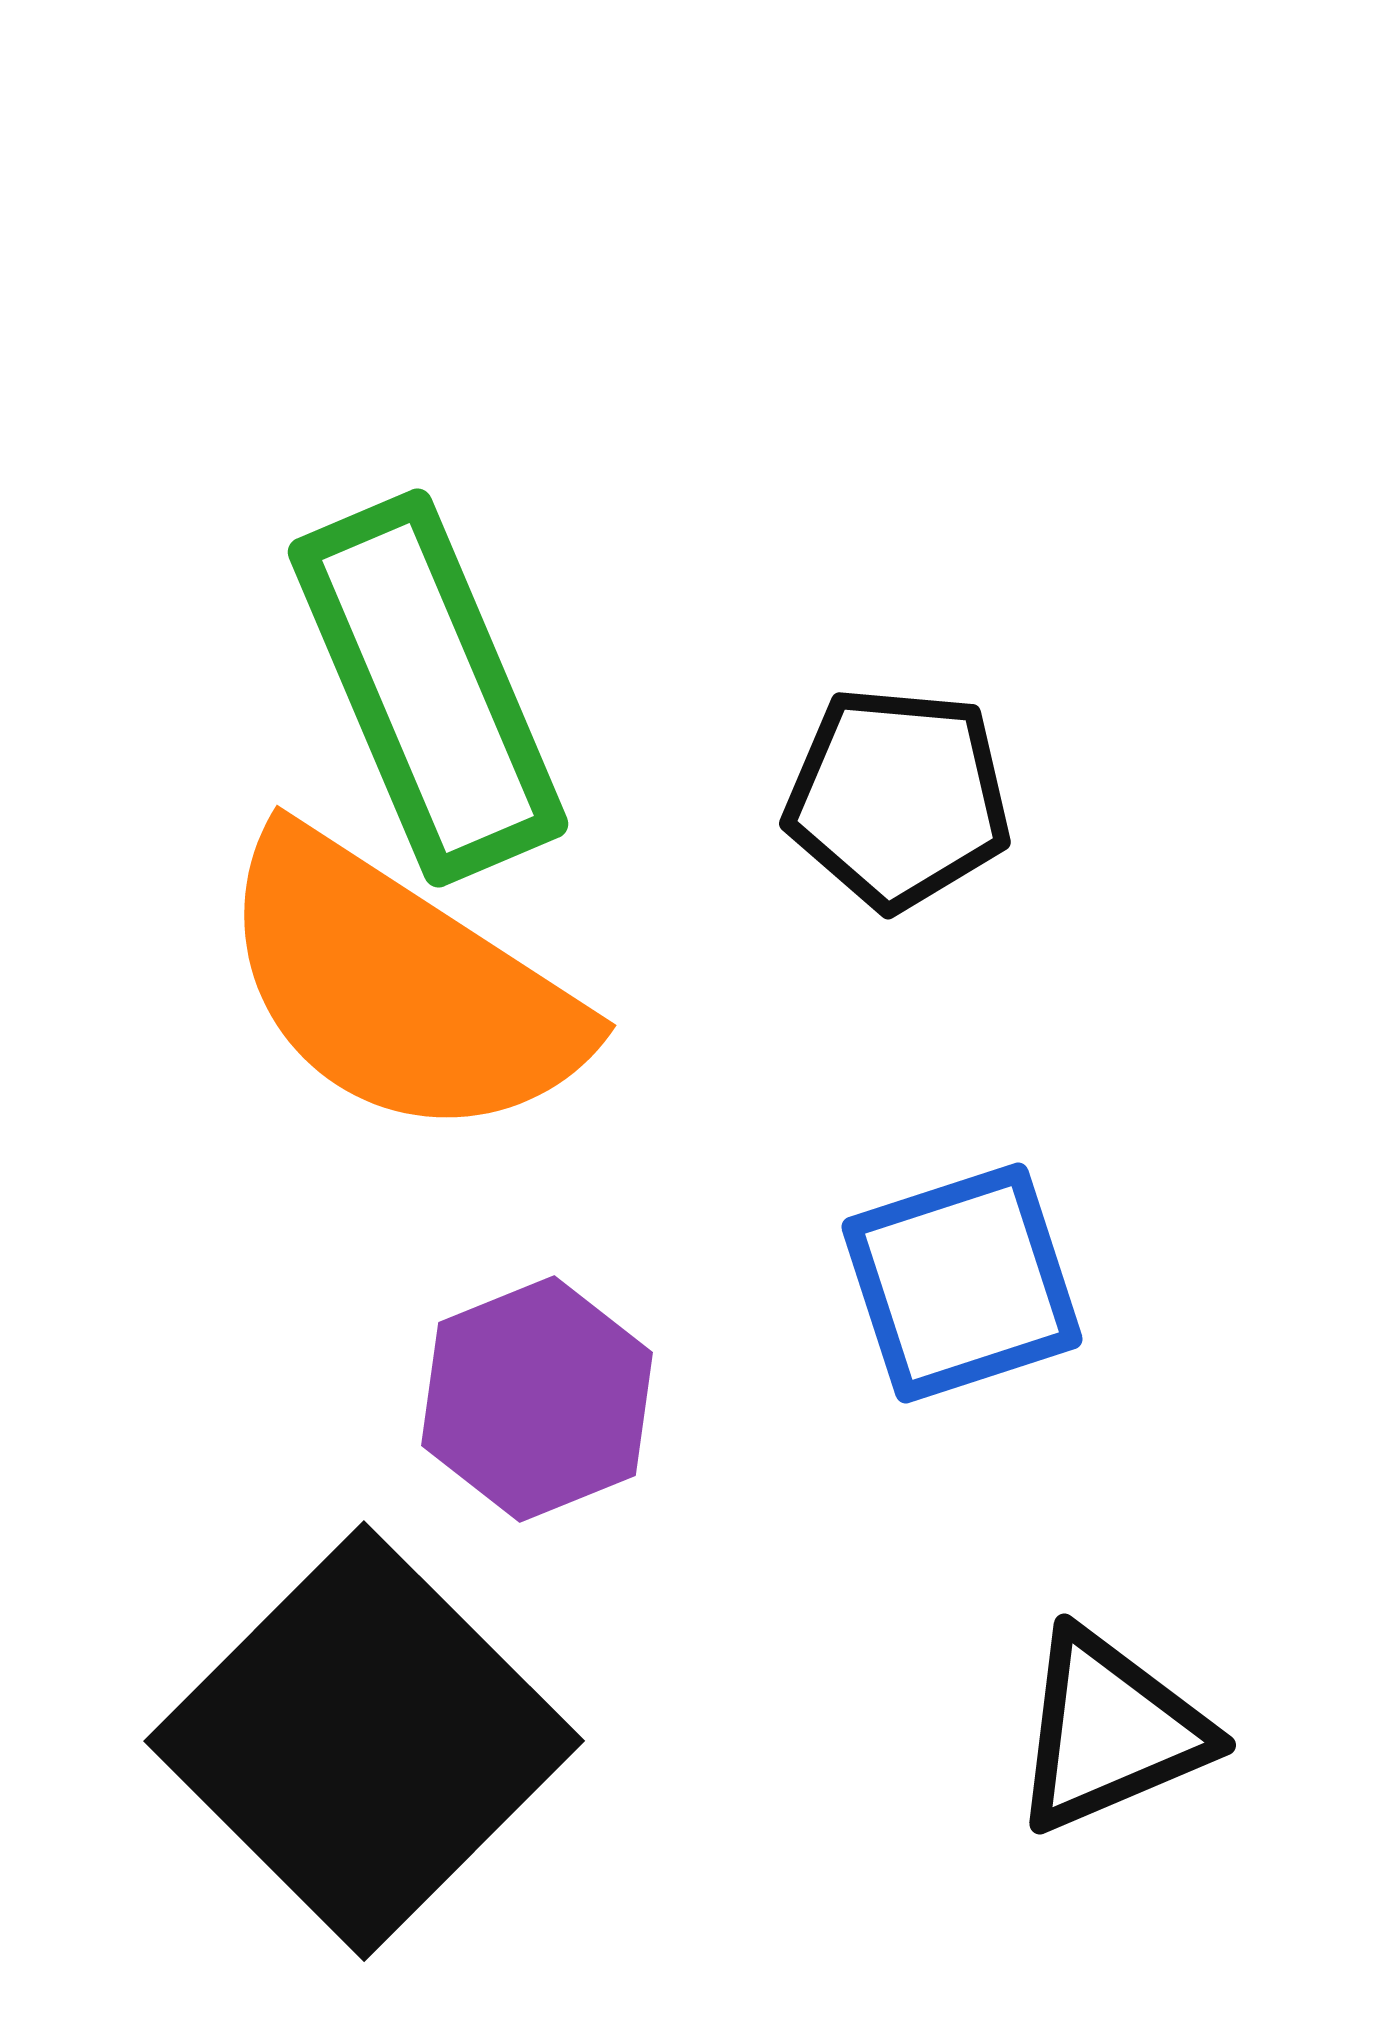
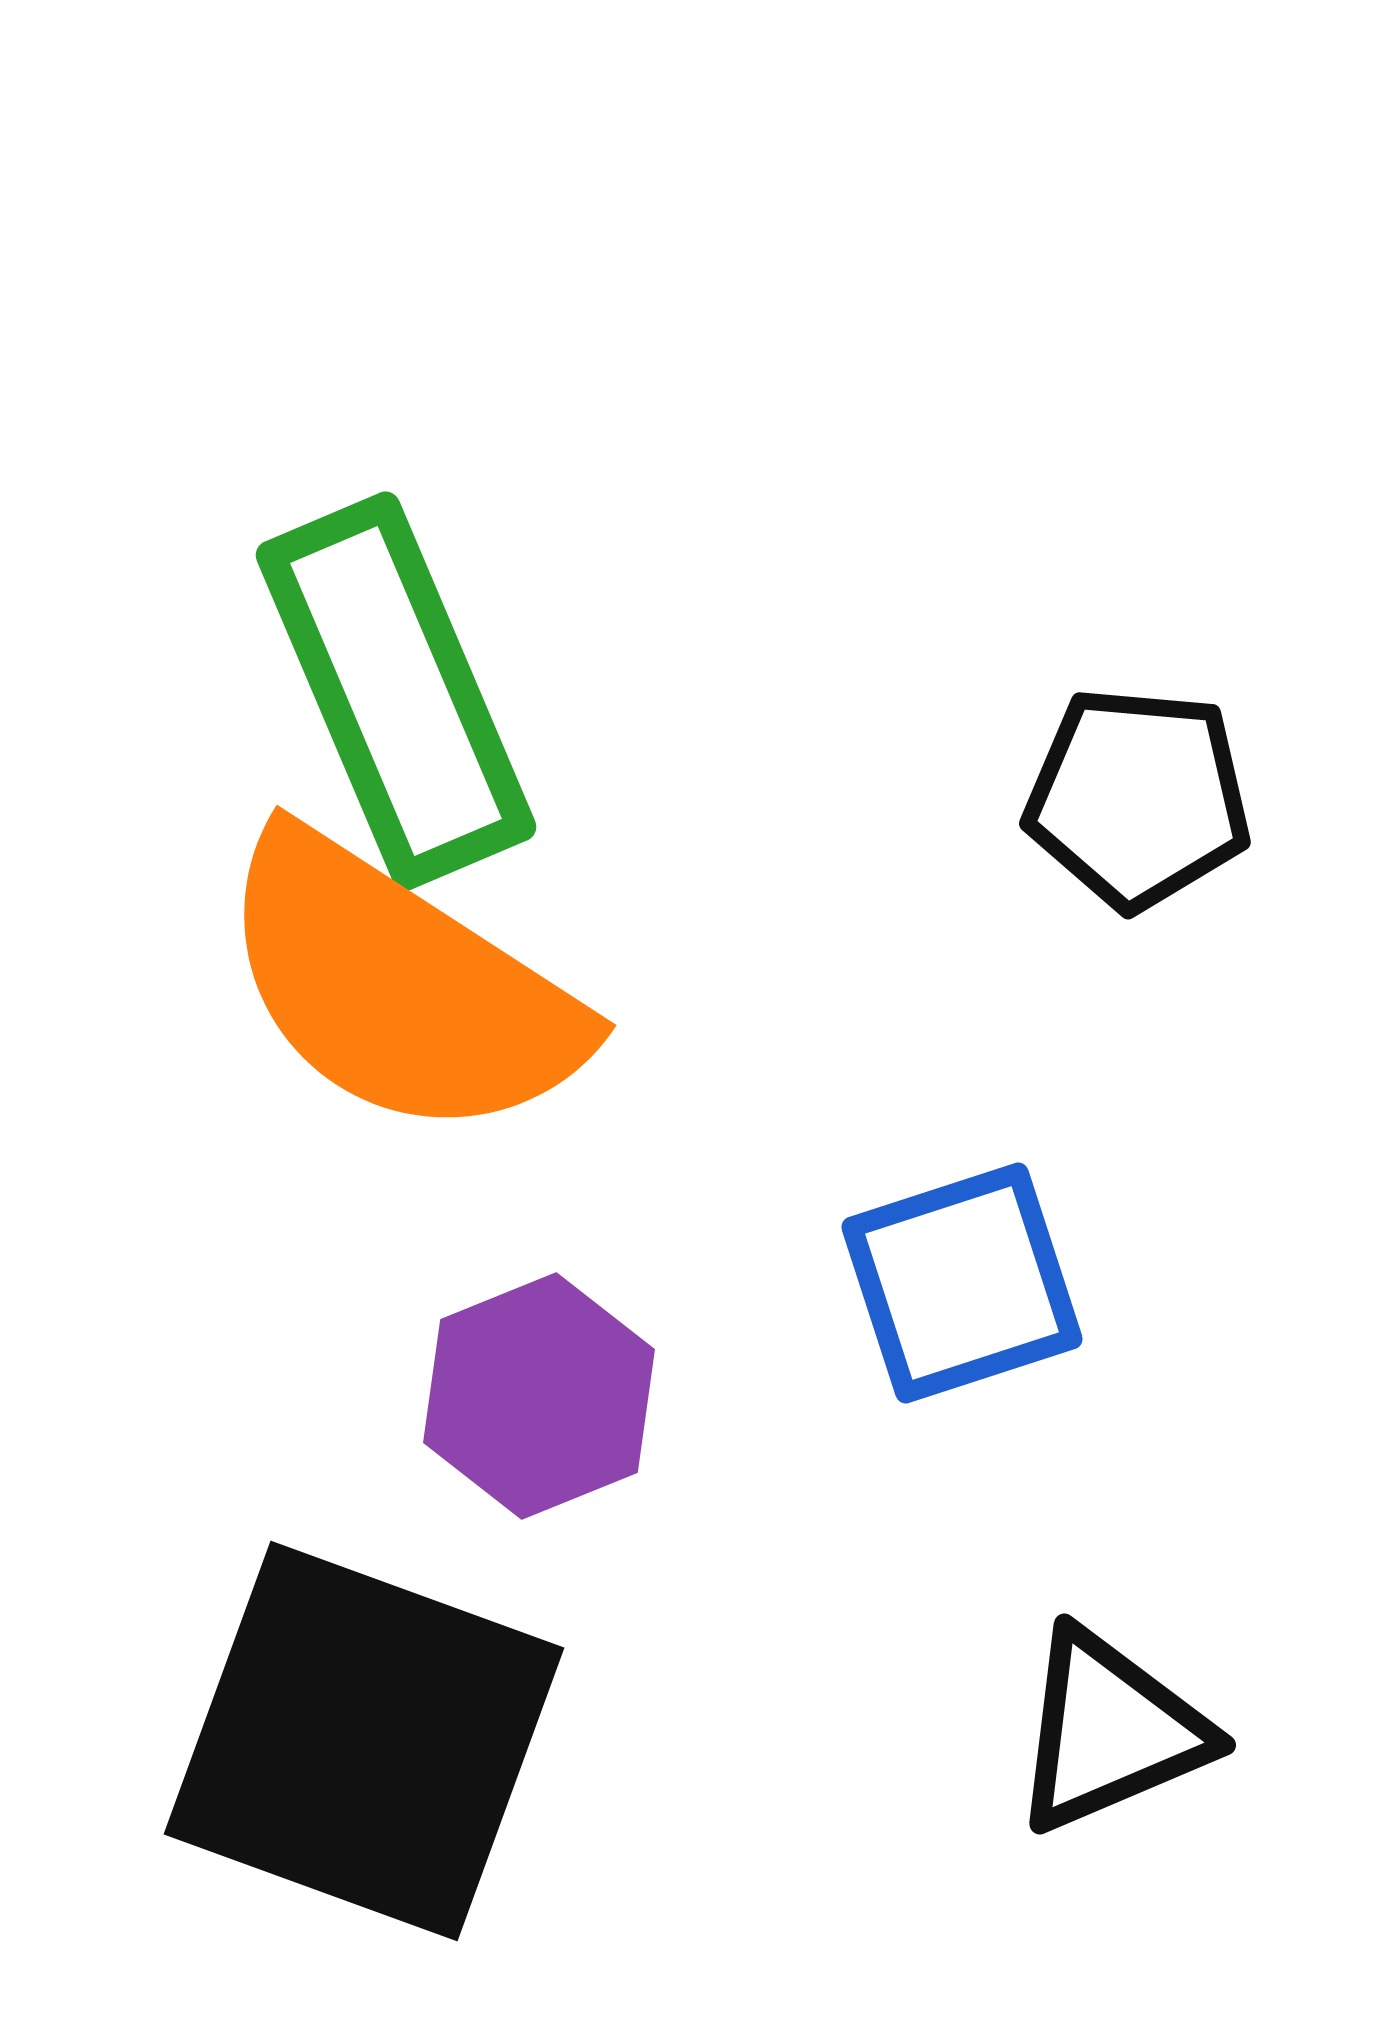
green rectangle: moved 32 px left, 3 px down
black pentagon: moved 240 px right
purple hexagon: moved 2 px right, 3 px up
black square: rotated 25 degrees counterclockwise
